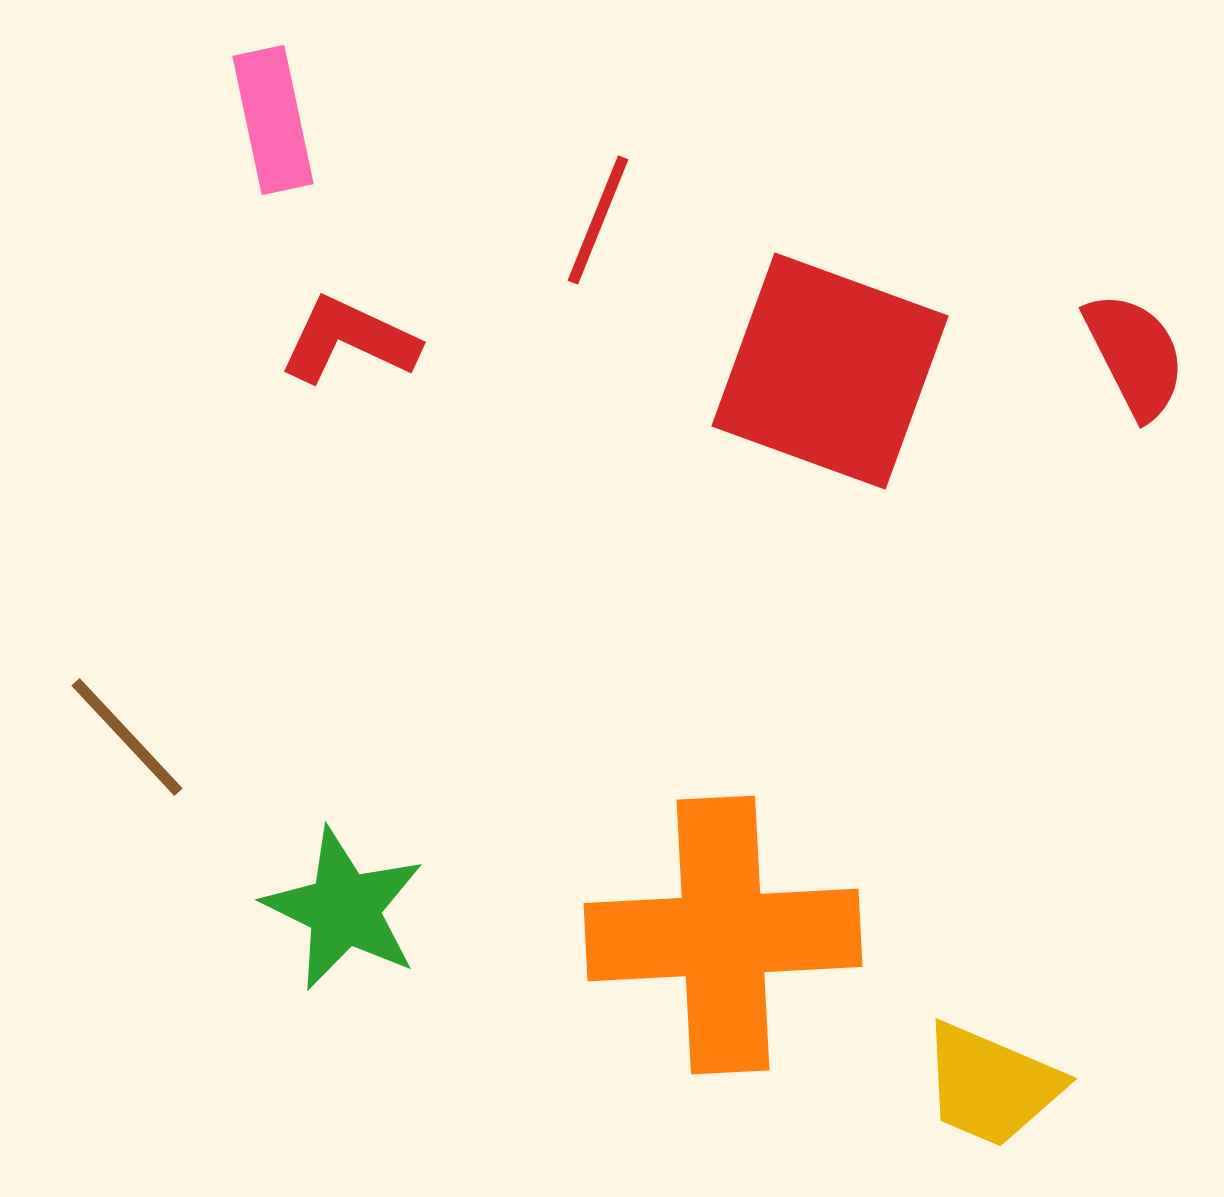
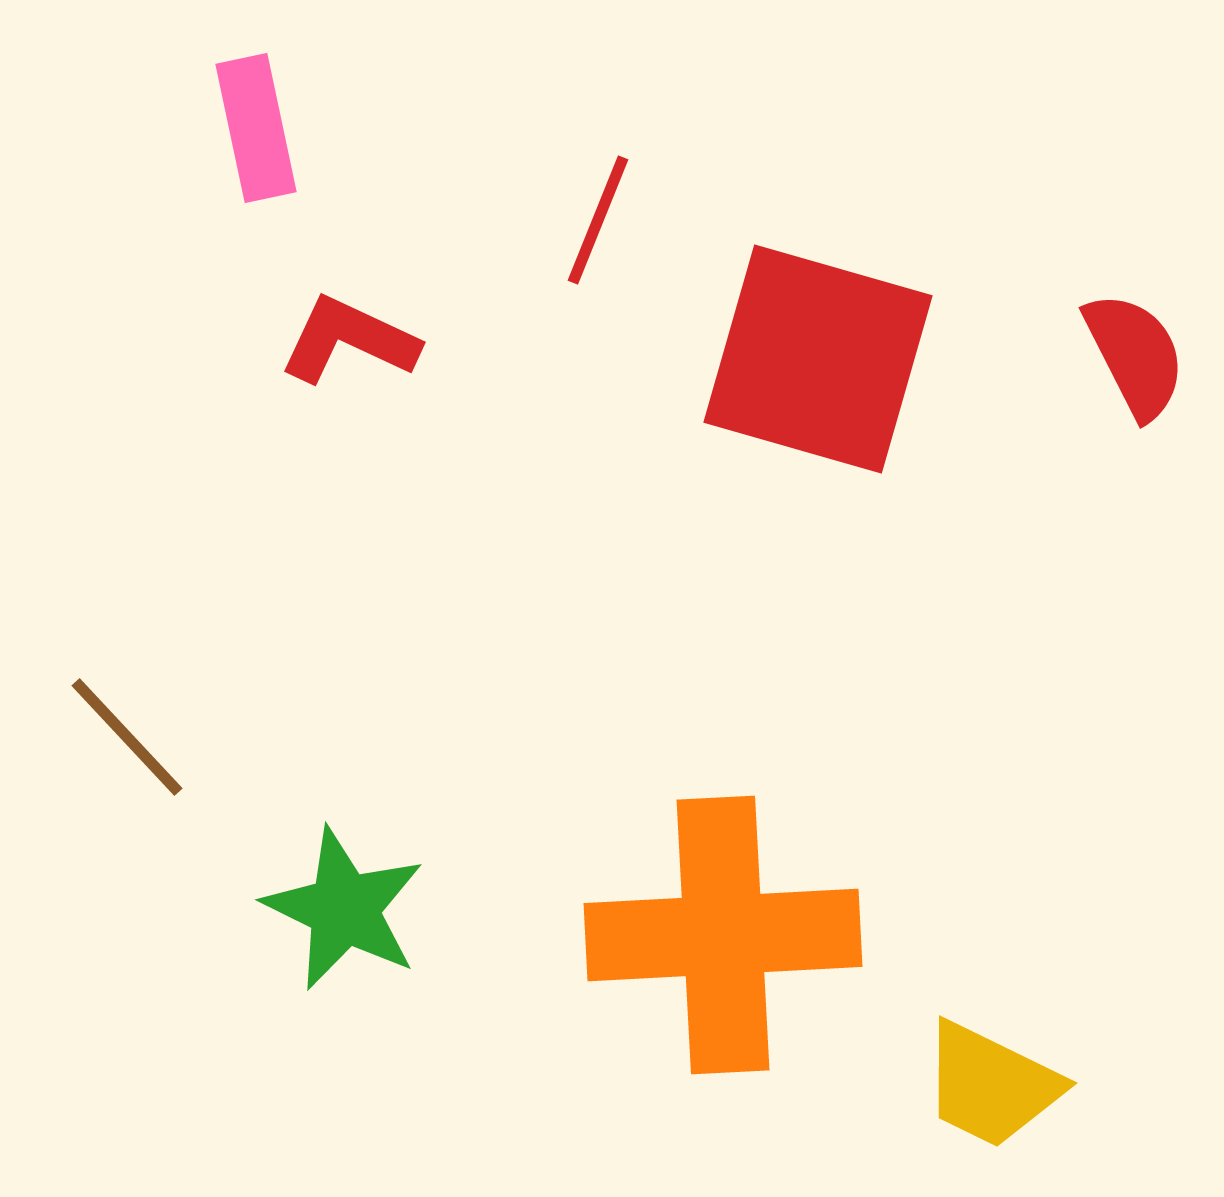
pink rectangle: moved 17 px left, 8 px down
red square: moved 12 px left, 12 px up; rotated 4 degrees counterclockwise
yellow trapezoid: rotated 3 degrees clockwise
